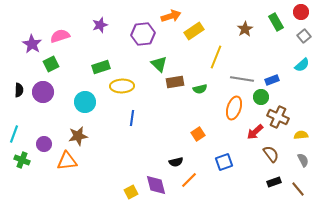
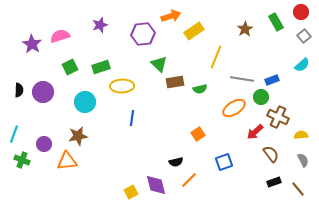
green square at (51, 64): moved 19 px right, 3 px down
orange ellipse at (234, 108): rotated 40 degrees clockwise
